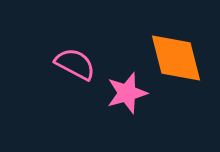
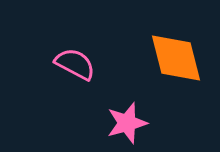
pink star: moved 30 px down
